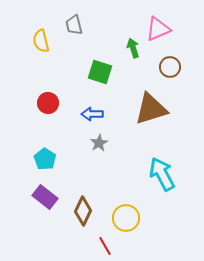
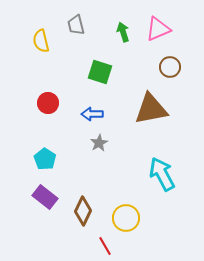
gray trapezoid: moved 2 px right
green arrow: moved 10 px left, 16 px up
brown triangle: rotated 6 degrees clockwise
